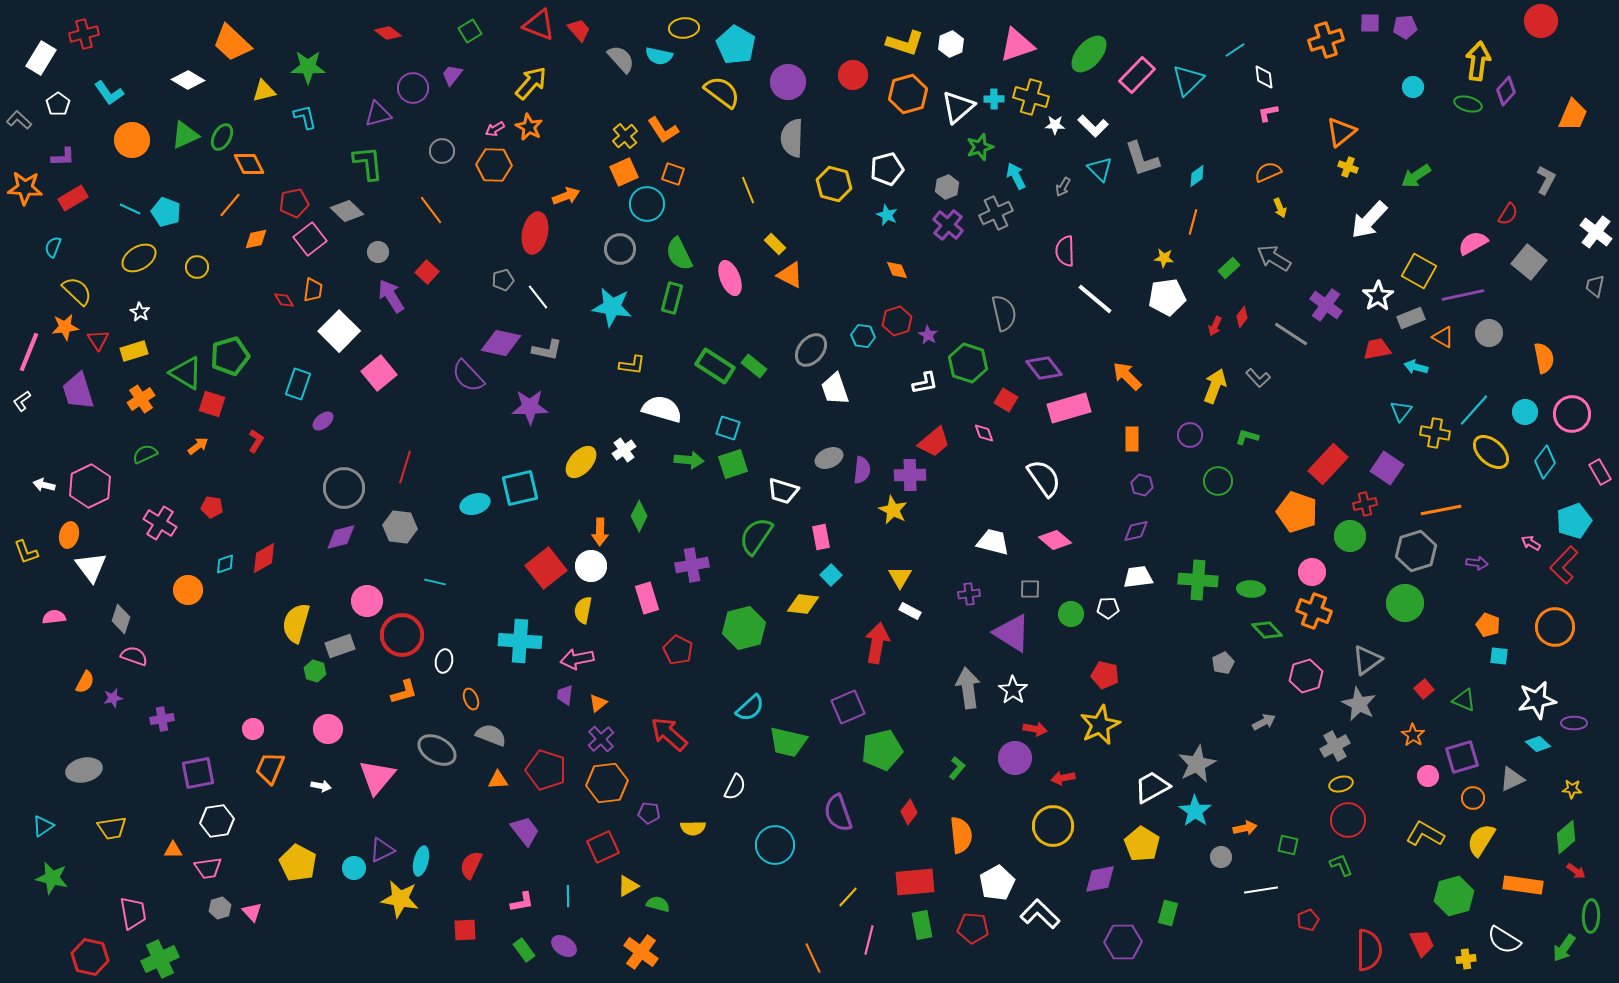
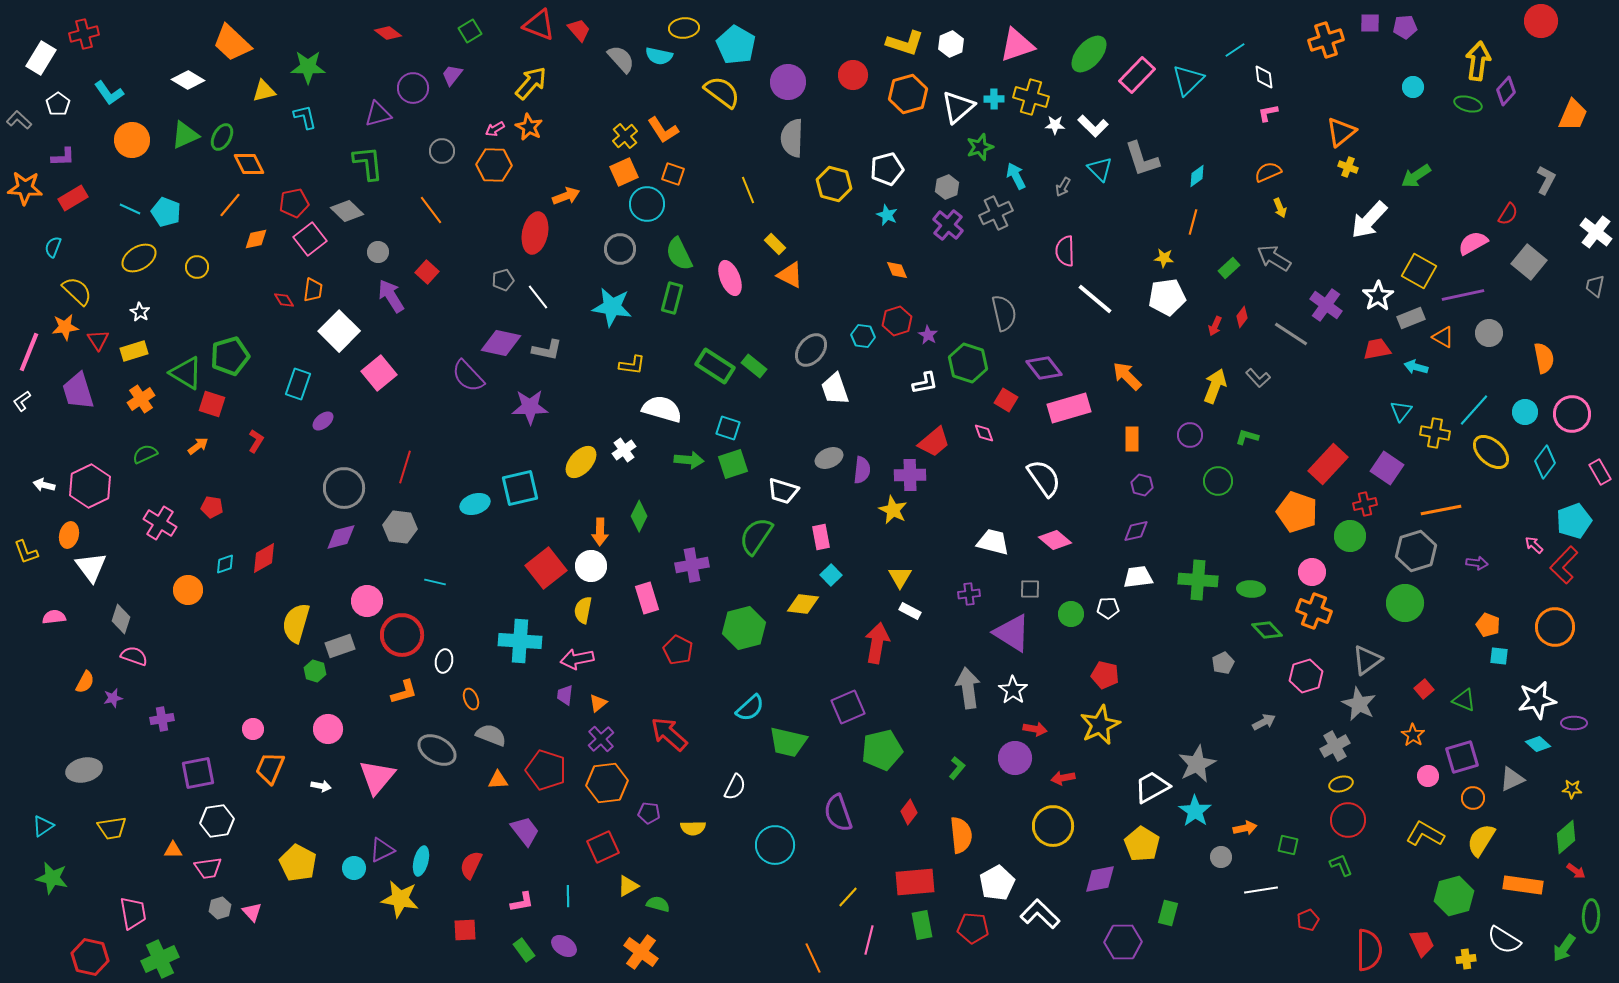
pink arrow at (1531, 543): moved 3 px right, 2 px down; rotated 12 degrees clockwise
